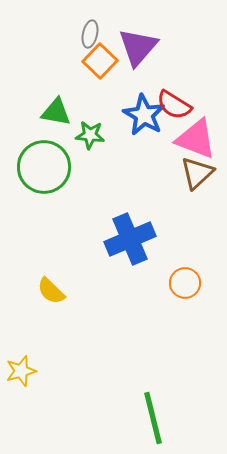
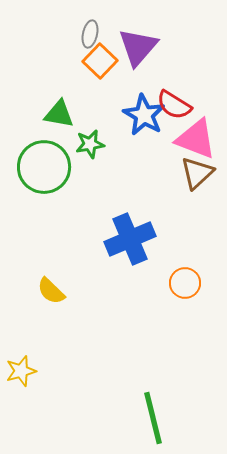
green triangle: moved 3 px right, 2 px down
green star: moved 9 px down; rotated 16 degrees counterclockwise
